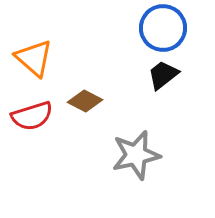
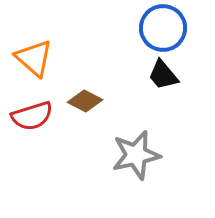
black trapezoid: rotated 92 degrees counterclockwise
